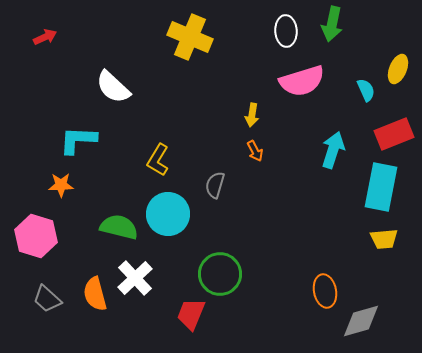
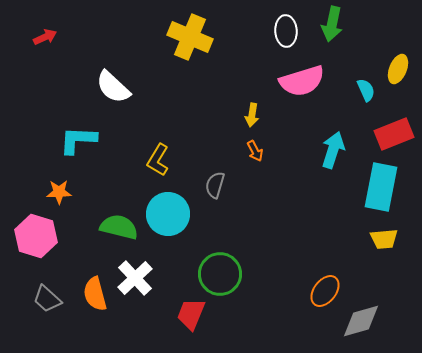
orange star: moved 2 px left, 7 px down
orange ellipse: rotated 48 degrees clockwise
